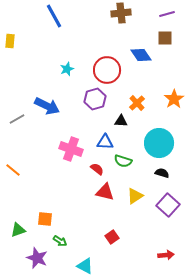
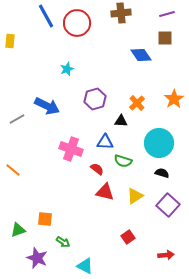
blue line: moved 8 px left
red circle: moved 30 px left, 47 px up
red square: moved 16 px right
green arrow: moved 3 px right, 1 px down
